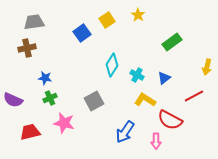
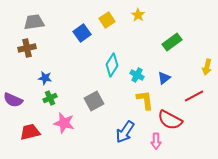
yellow L-shape: rotated 50 degrees clockwise
